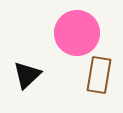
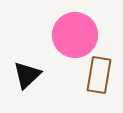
pink circle: moved 2 px left, 2 px down
